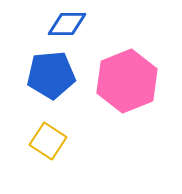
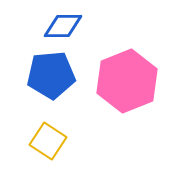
blue diamond: moved 4 px left, 2 px down
